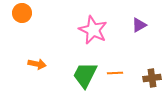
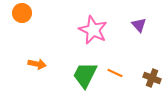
purple triangle: rotated 42 degrees counterclockwise
orange line: rotated 28 degrees clockwise
brown cross: rotated 30 degrees clockwise
